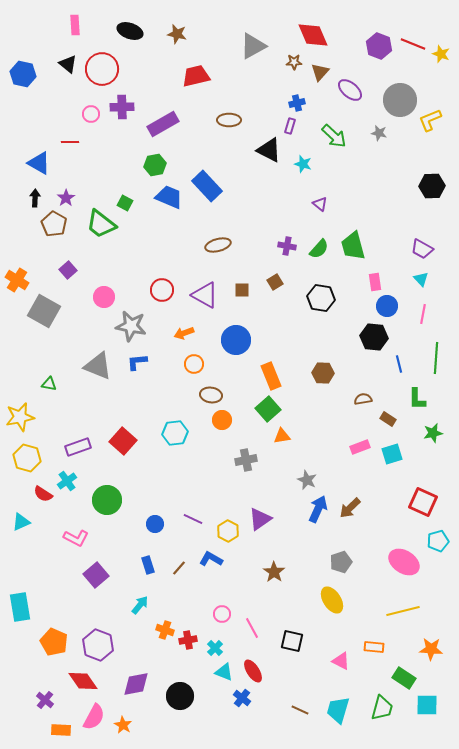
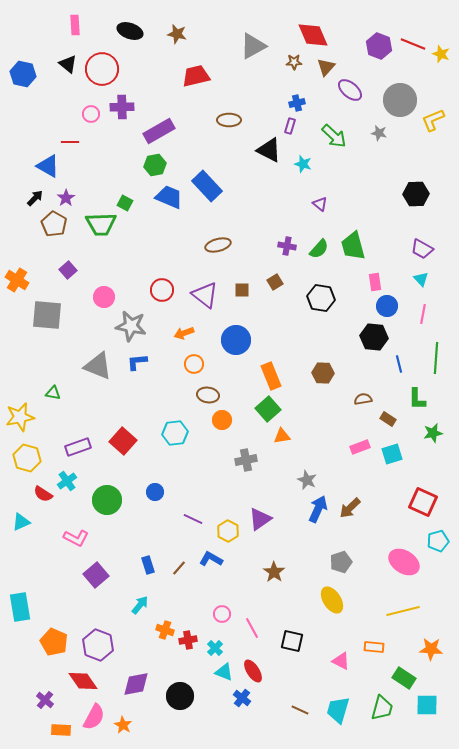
brown triangle at (320, 72): moved 6 px right, 5 px up
yellow L-shape at (430, 120): moved 3 px right
purple rectangle at (163, 124): moved 4 px left, 7 px down
blue triangle at (39, 163): moved 9 px right, 3 px down
black hexagon at (432, 186): moved 16 px left, 8 px down
black arrow at (35, 198): rotated 42 degrees clockwise
green trapezoid at (101, 224): rotated 40 degrees counterclockwise
purple triangle at (205, 295): rotated 8 degrees clockwise
gray square at (44, 311): moved 3 px right, 4 px down; rotated 24 degrees counterclockwise
green triangle at (49, 384): moved 4 px right, 9 px down
brown ellipse at (211, 395): moved 3 px left
blue circle at (155, 524): moved 32 px up
